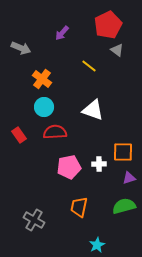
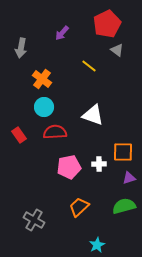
red pentagon: moved 1 px left, 1 px up
gray arrow: rotated 78 degrees clockwise
white triangle: moved 5 px down
orange trapezoid: rotated 35 degrees clockwise
